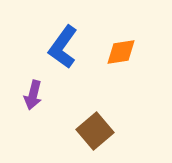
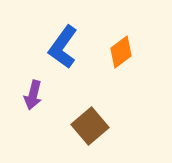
orange diamond: rotated 28 degrees counterclockwise
brown square: moved 5 px left, 5 px up
